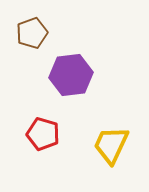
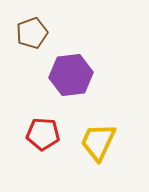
red pentagon: rotated 12 degrees counterclockwise
yellow trapezoid: moved 13 px left, 3 px up
